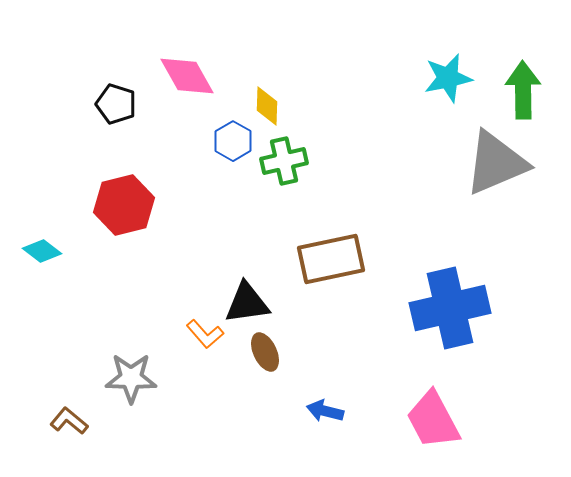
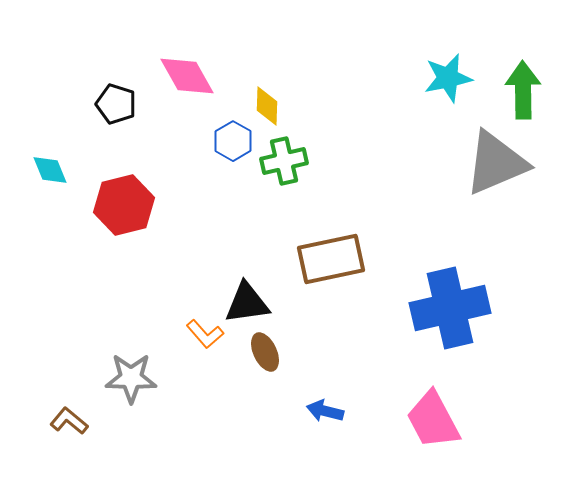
cyan diamond: moved 8 px right, 81 px up; rotated 30 degrees clockwise
